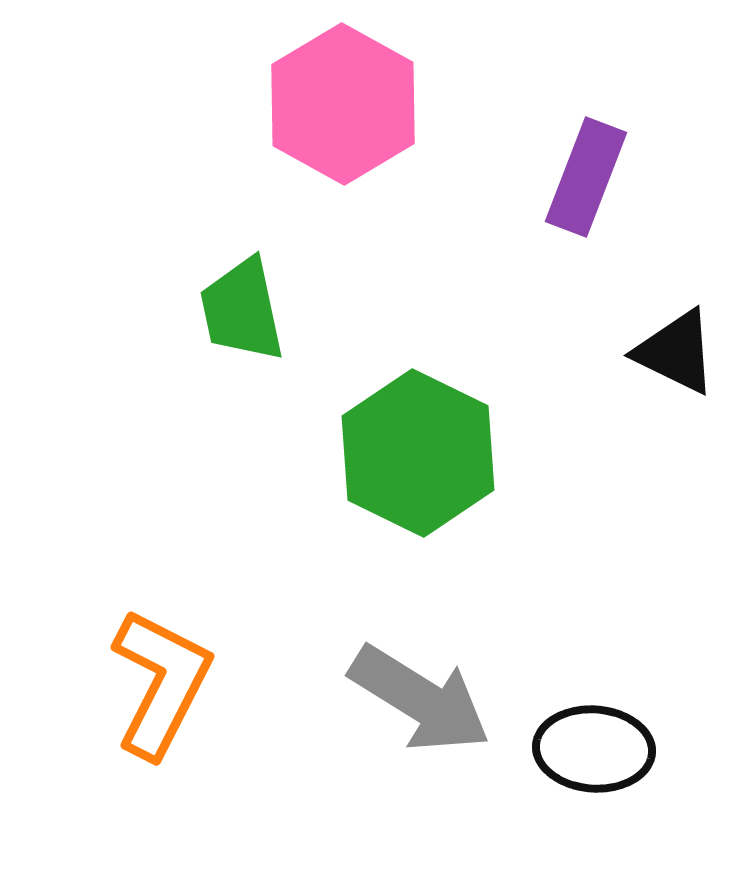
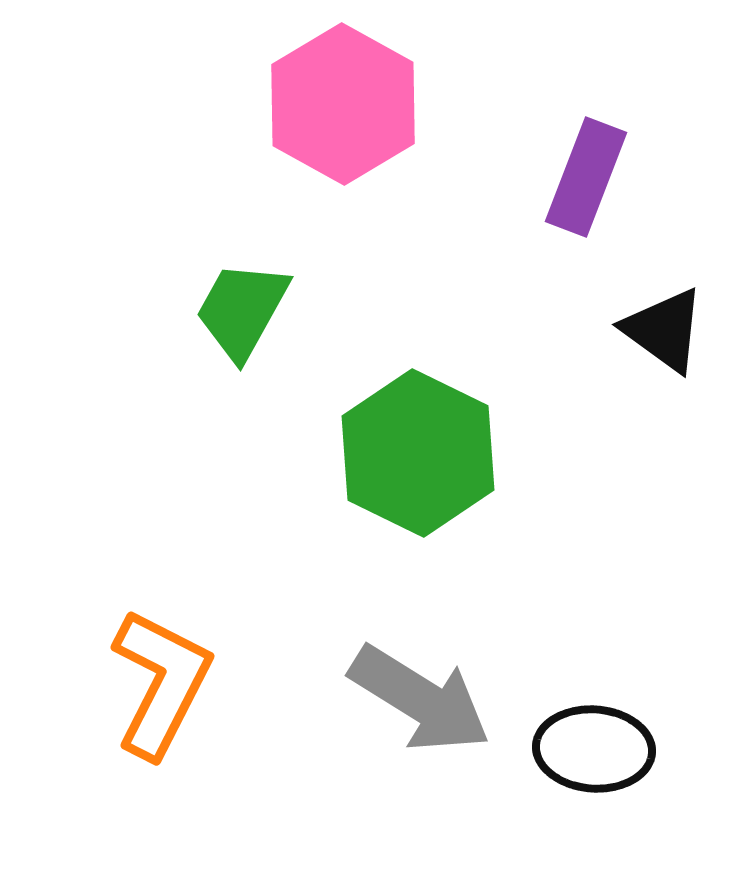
green trapezoid: rotated 41 degrees clockwise
black triangle: moved 12 px left, 22 px up; rotated 10 degrees clockwise
